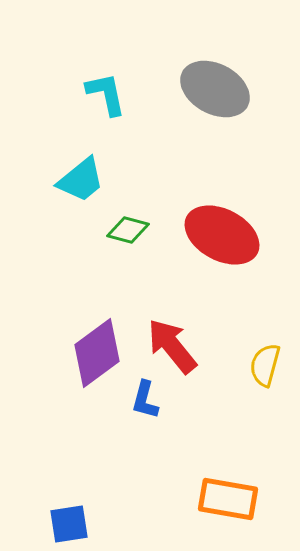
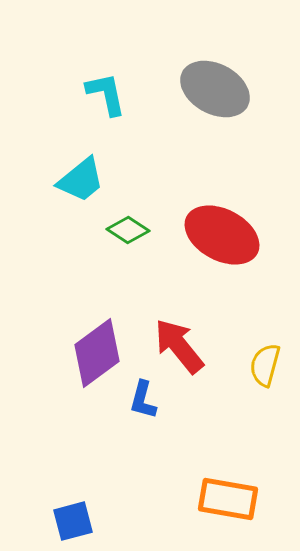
green diamond: rotated 18 degrees clockwise
red arrow: moved 7 px right
blue L-shape: moved 2 px left
blue square: moved 4 px right, 3 px up; rotated 6 degrees counterclockwise
